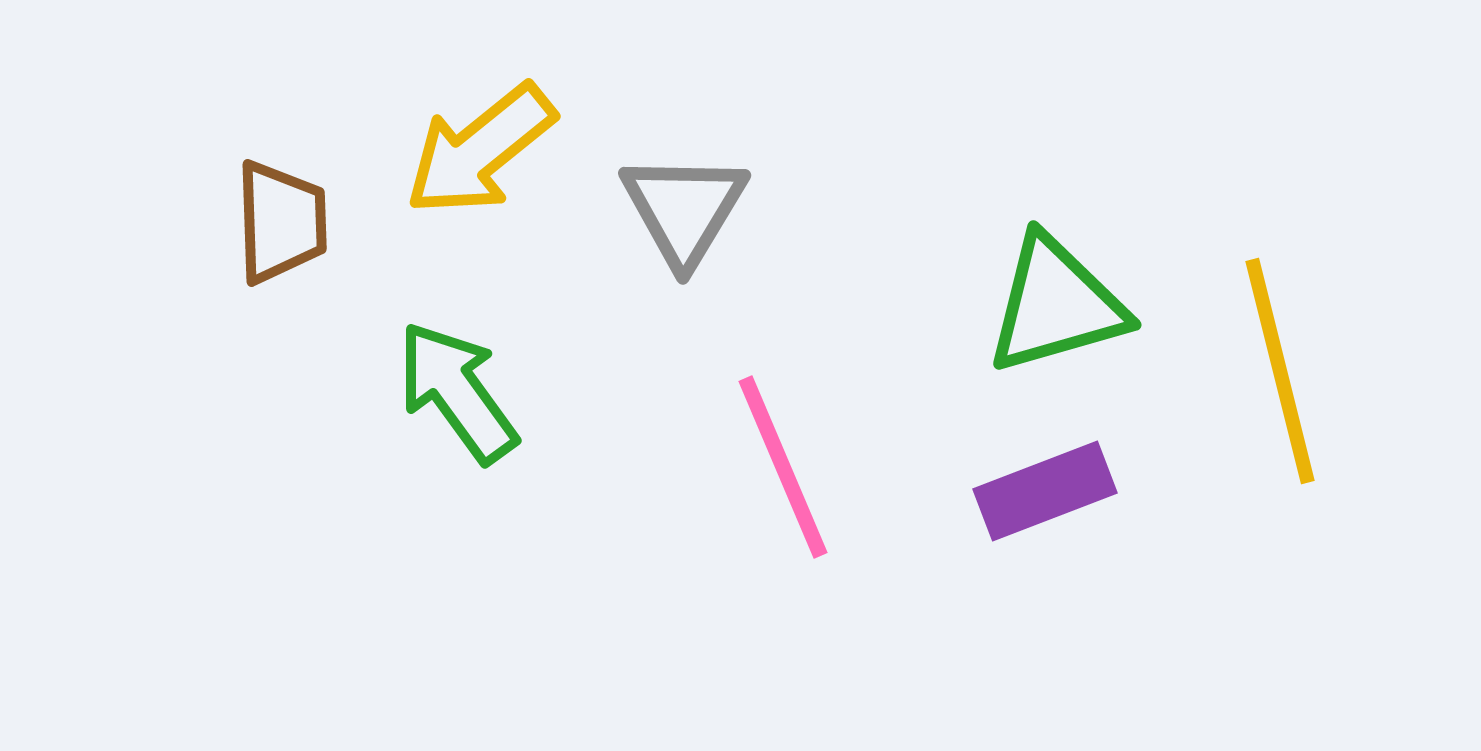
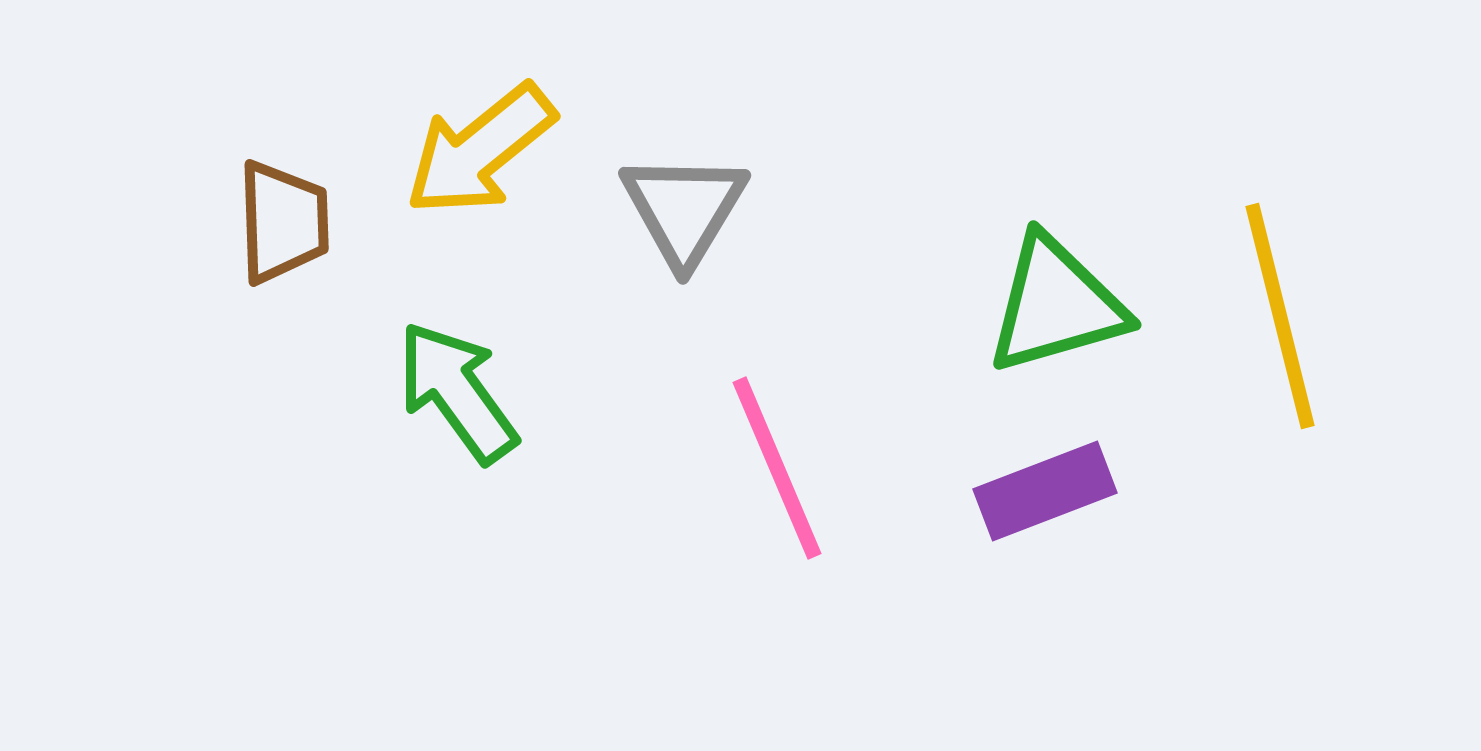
brown trapezoid: moved 2 px right
yellow line: moved 55 px up
pink line: moved 6 px left, 1 px down
